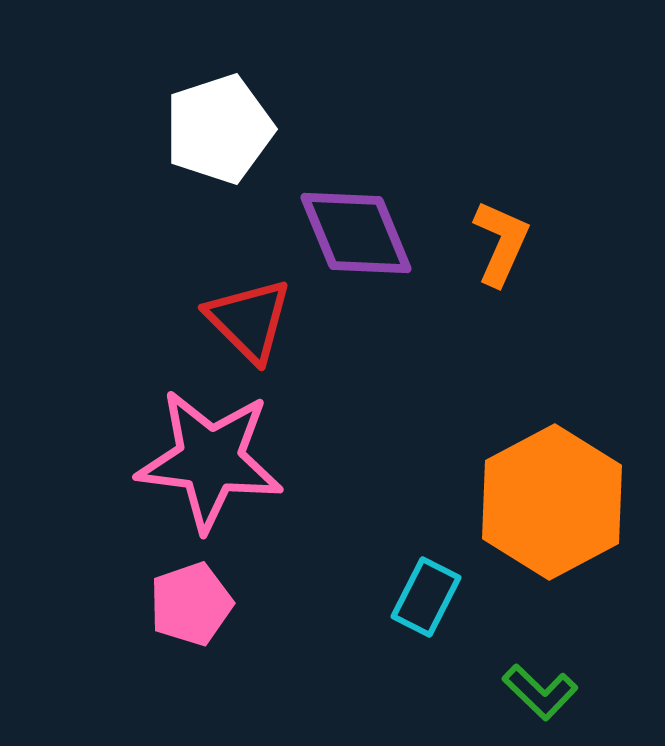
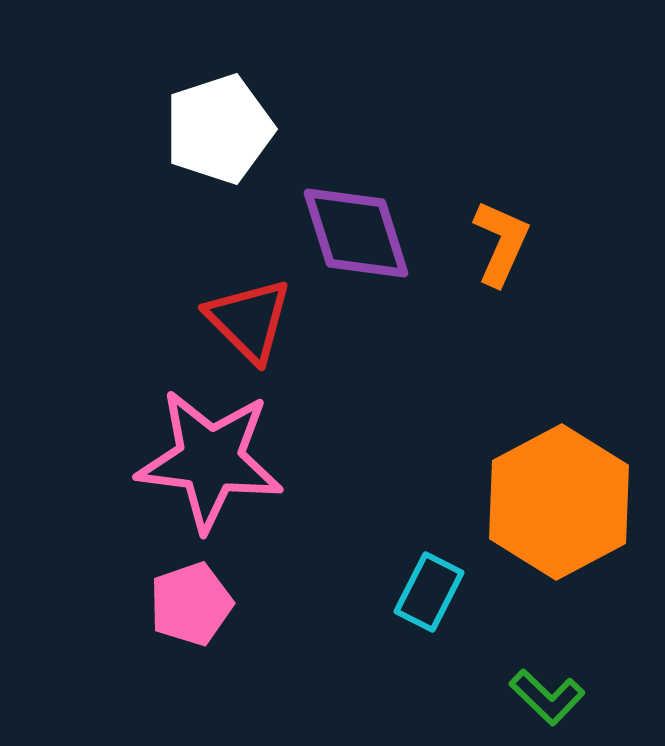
purple diamond: rotated 5 degrees clockwise
orange hexagon: moved 7 px right
cyan rectangle: moved 3 px right, 5 px up
green L-shape: moved 7 px right, 5 px down
